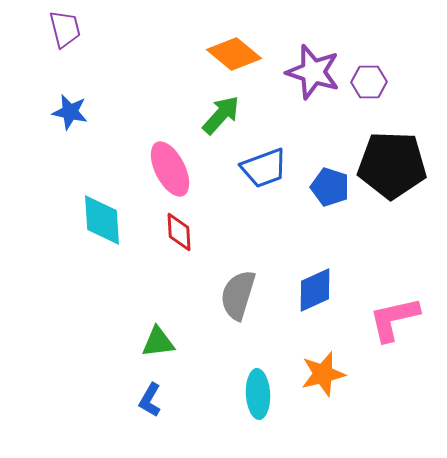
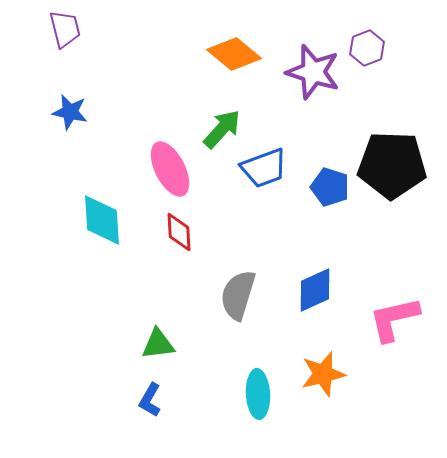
purple hexagon: moved 2 px left, 34 px up; rotated 20 degrees counterclockwise
green arrow: moved 1 px right, 14 px down
green triangle: moved 2 px down
